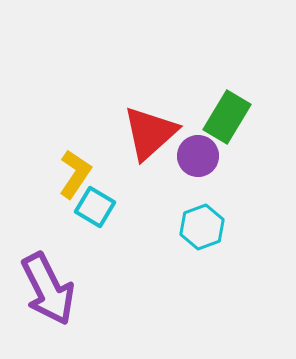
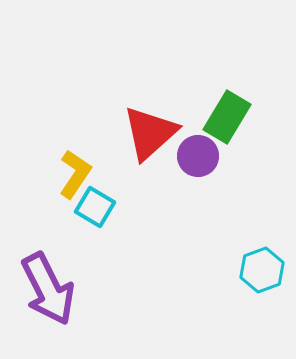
cyan hexagon: moved 60 px right, 43 px down
